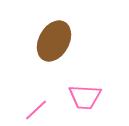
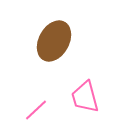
pink trapezoid: rotated 72 degrees clockwise
